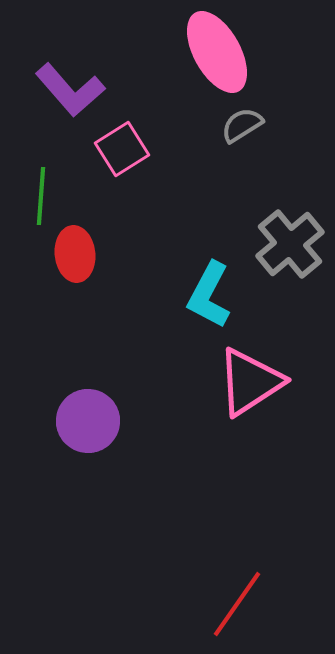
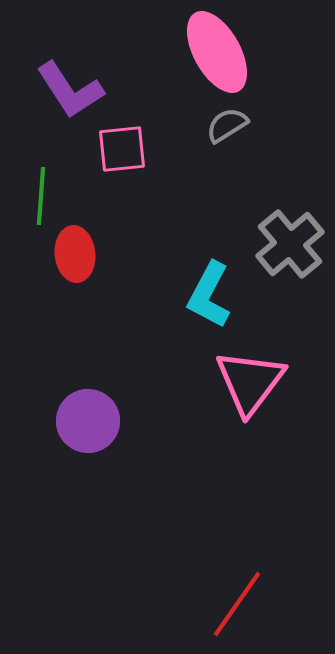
purple L-shape: rotated 8 degrees clockwise
gray semicircle: moved 15 px left
pink square: rotated 26 degrees clockwise
pink triangle: rotated 20 degrees counterclockwise
